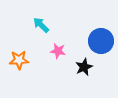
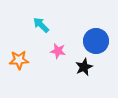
blue circle: moved 5 px left
